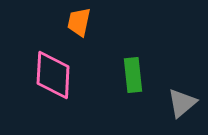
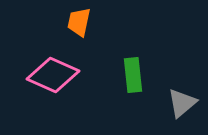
pink diamond: rotated 69 degrees counterclockwise
